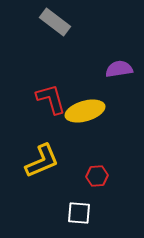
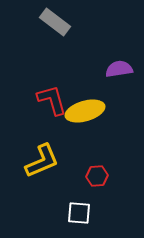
red L-shape: moved 1 px right, 1 px down
